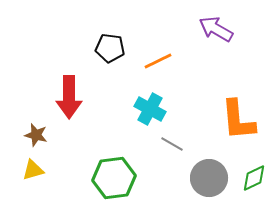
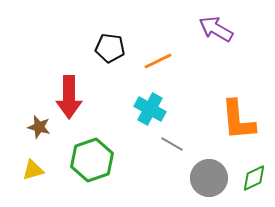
brown star: moved 3 px right, 8 px up
green hexagon: moved 22 px left, 18 px up; rotated 12 degrees counterclockwise
